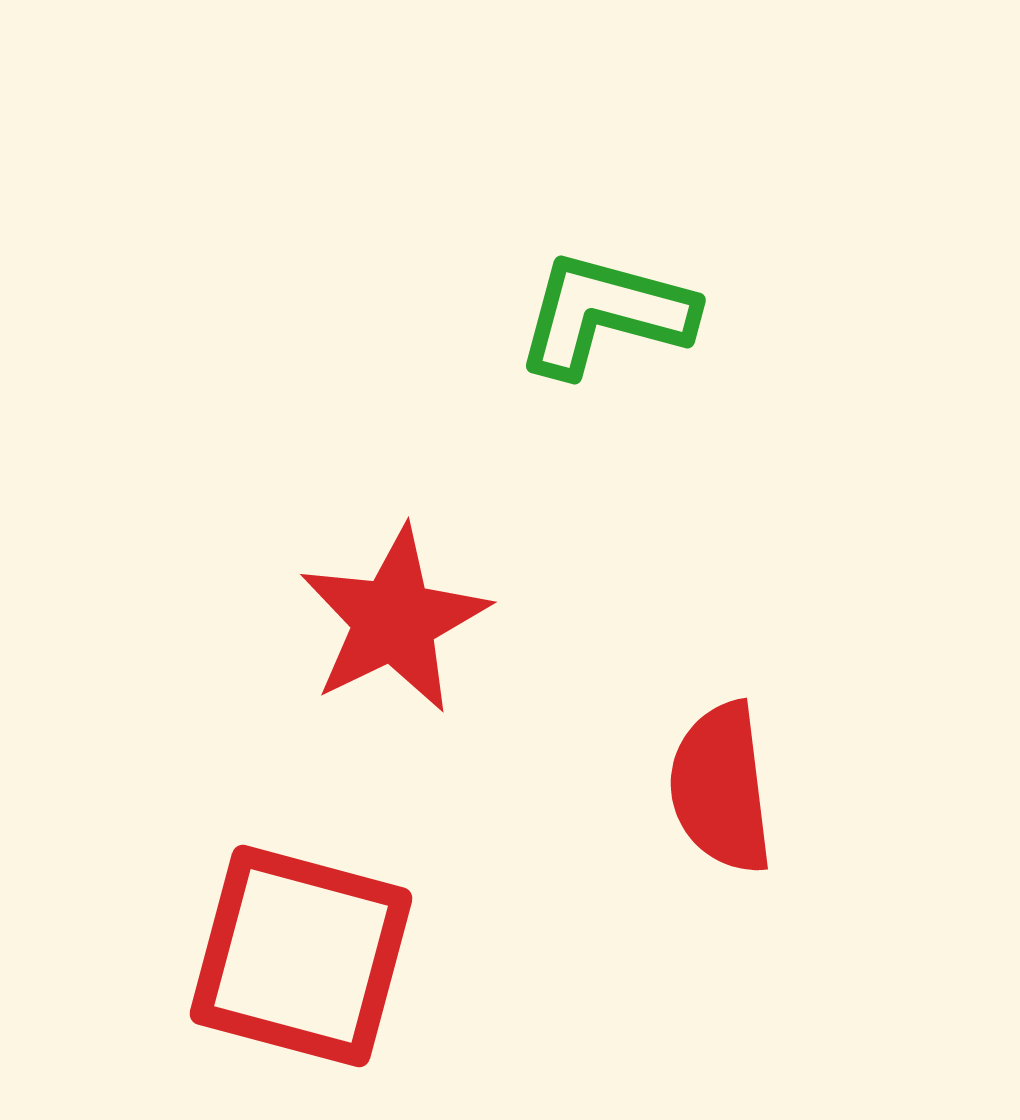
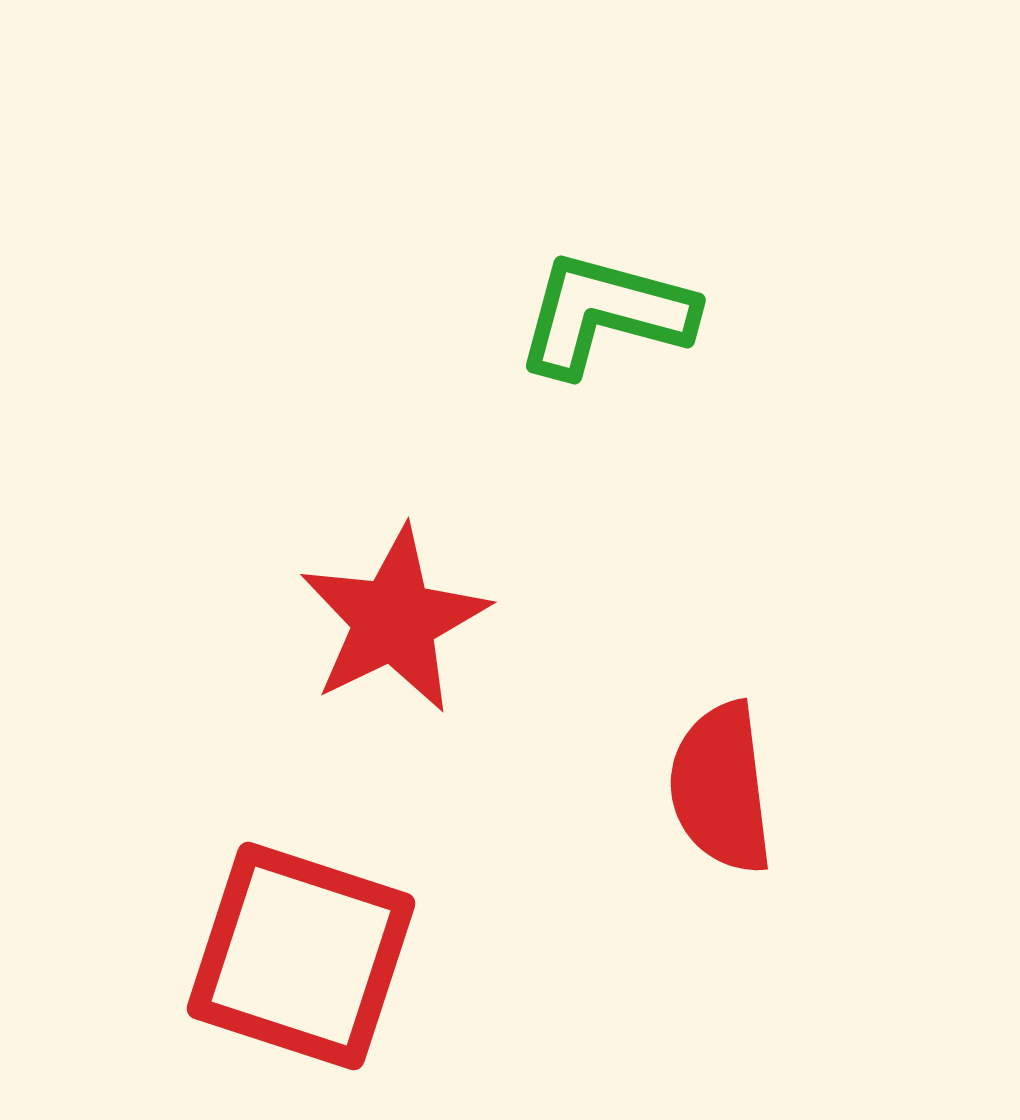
red square: rotated 3 degrees clockwise
